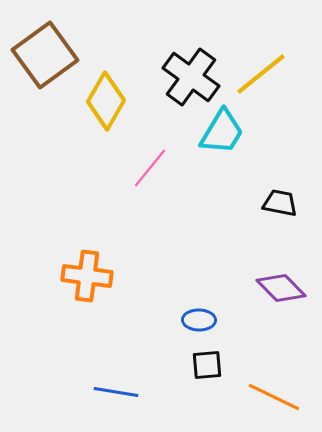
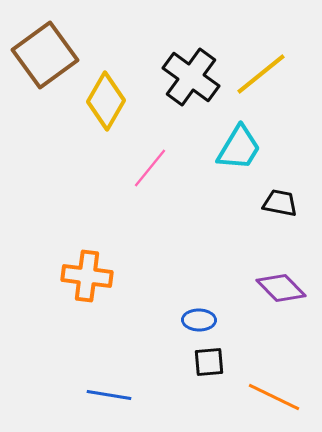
cyan trapezoid: moved 17 px right, 16 px down
black square: moved 2 px right, 3 px up
blue line: moved 7 px left, 3 px down
